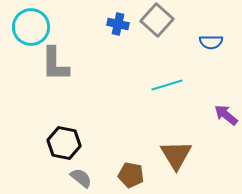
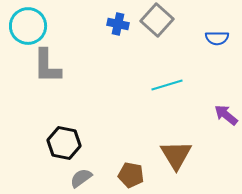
cyan circle: moved 3 px left, 1 px up
blue semicircle: moved 6 px right, 4 px up
gray L-shape: moved 8 px left, 2 px down
gray semicircle: rotated 75 degrees counterclockwise
